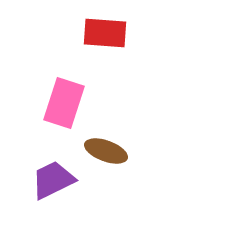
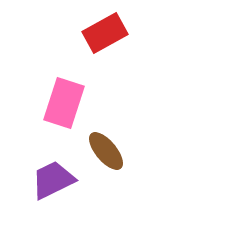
red rectangle: rotated 33 degrees counterclockwise
brown ellipse: rotated 30 degrees clockwise
